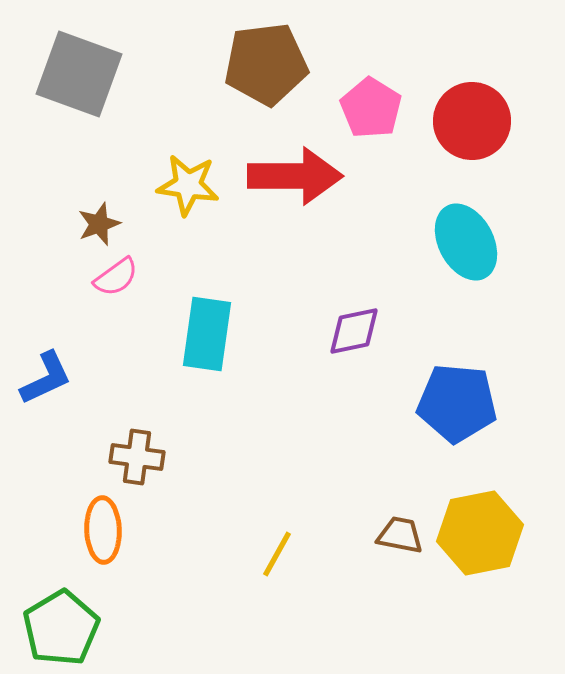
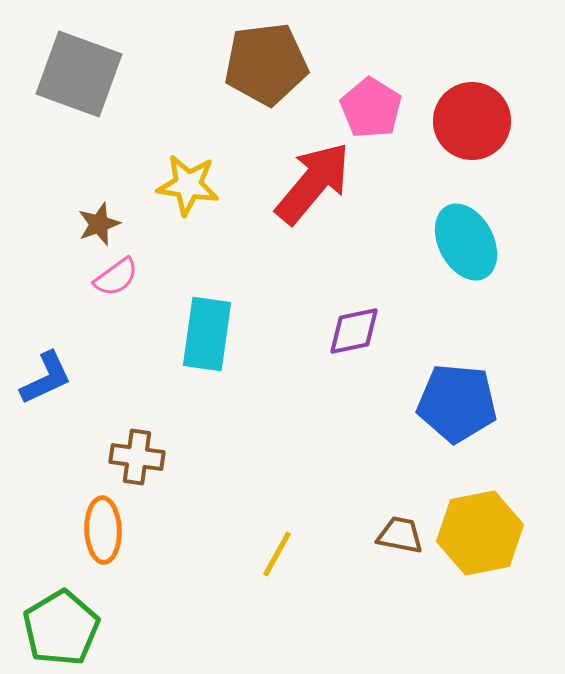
red arrow: moved 18 px right, 7 px down; rotated 50 degrees counterclockwise
